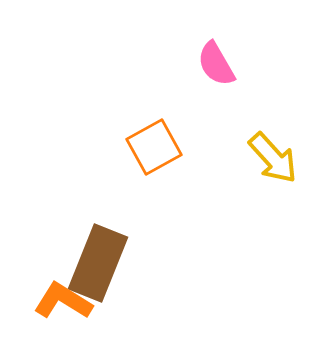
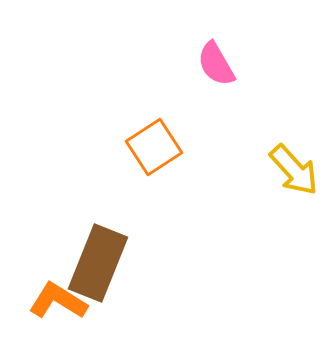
orange square: rotated 4 degrees counterclockwise
yellow arrow: moved 21 px right, 12 px down
orange L-shape: moved 5 px left
